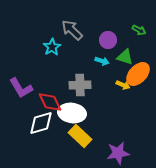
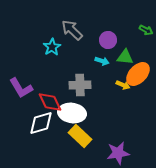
green arrow: moved 7 px right
green triangle: rotated 12 degrees counterclockwise
